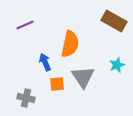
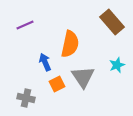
brown rectangle: moved 2 px left, 1 px down; rotated 20 degrees clockwise
orange square: rotated 21 degrees counterclockwise
